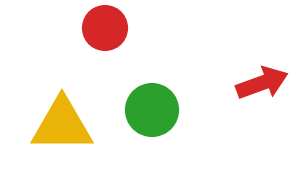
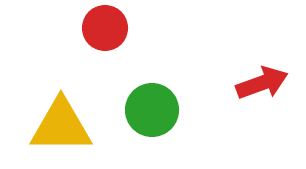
yellow triangle: moved 1 px left, 1 px down
